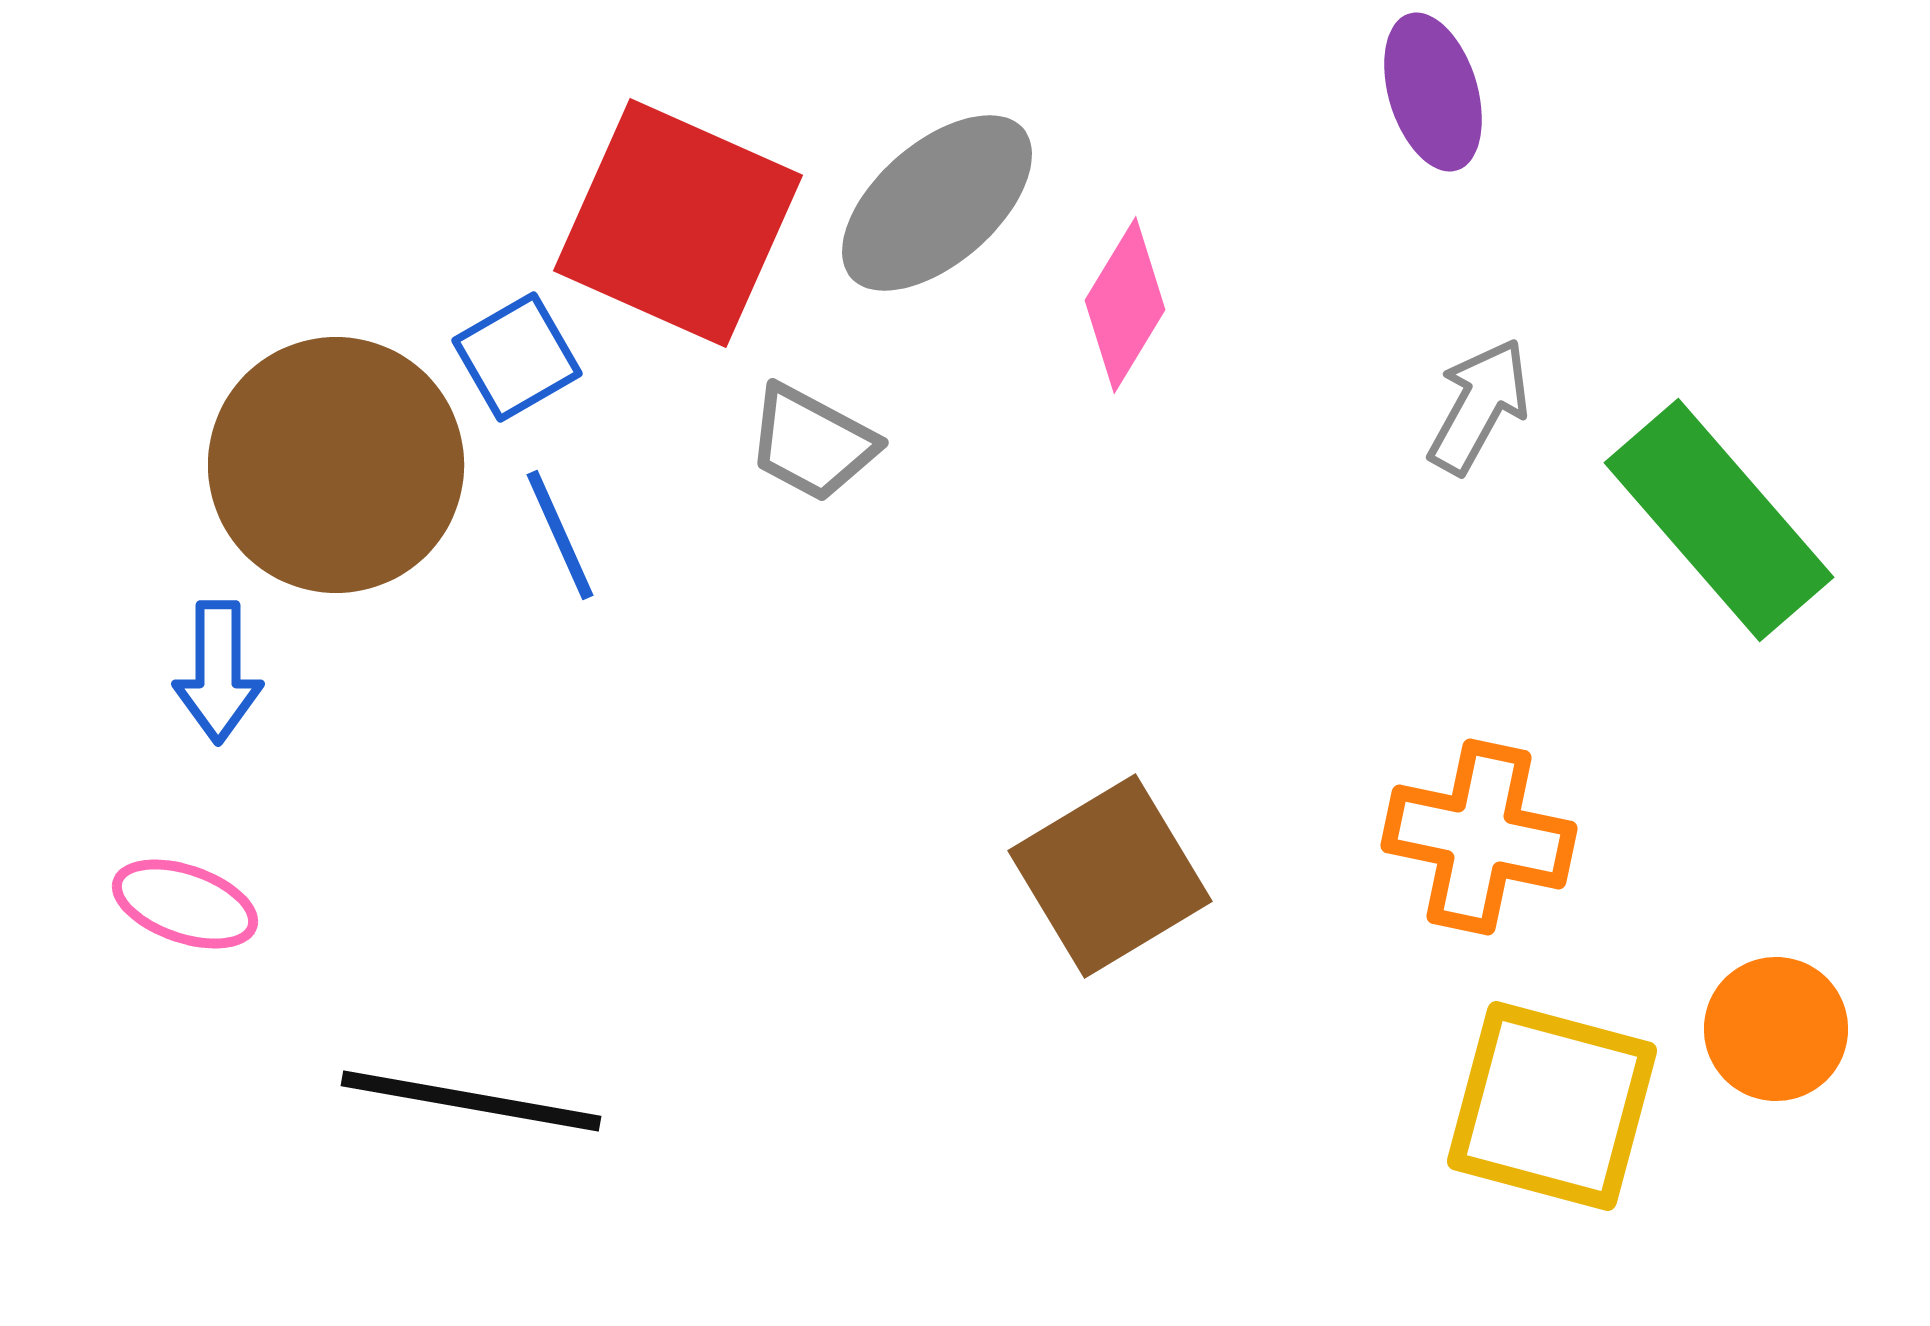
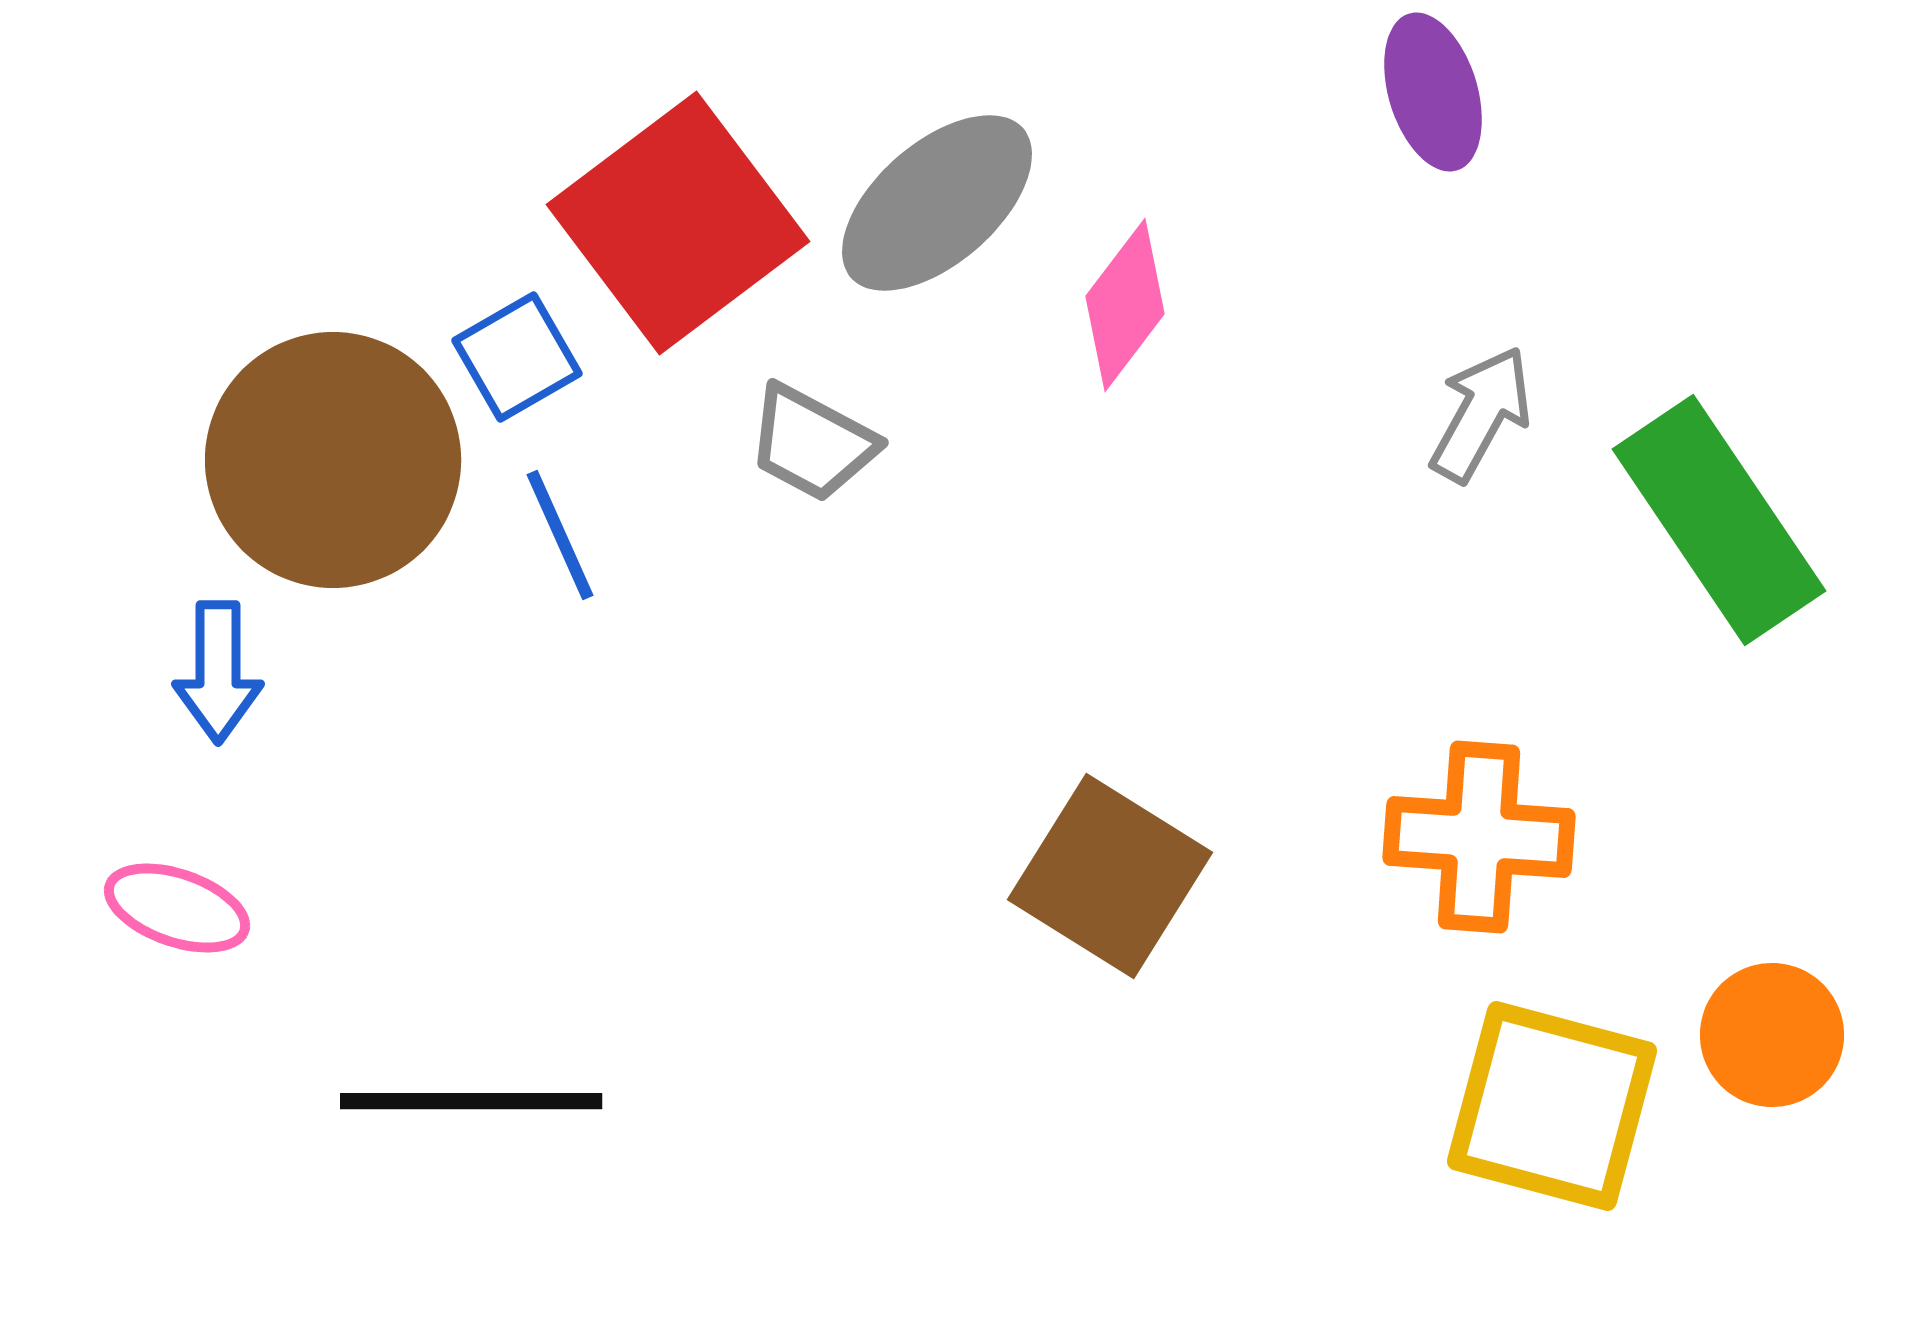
red square: rotated 29 degrees clockwise
pink diamond: rotated 6 degrees clockwise
gray arrow: moved 2 px right, 8 px down
brown circle: moved 3 px left, 5 px up
green rectangle: rotated 7 degrees clockwise
orange cross: rotated 8 degrees counterclockwise
brown square: rotated 27 degrees counterclockwise
pink ellipse: moved 8 px left, 4 px down
orange circle: moved 4 px left, 6 px down
black line: rotated 10 degrees counterclockwise
